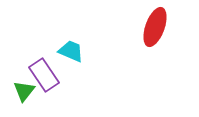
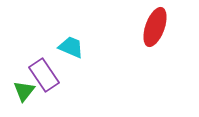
cyan trapezoid: moved 4 px up
